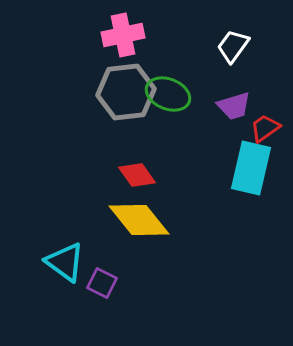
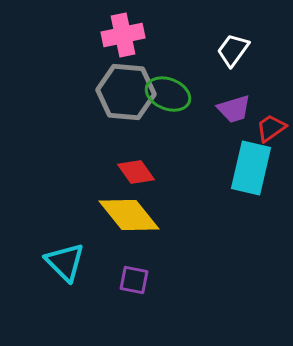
white trapezoid: moved 4 px down
gray hexagon: rotated 12 degrees clockwise
purple trapezoid: moved 3 px down
red trapezoid: moved 6 px right
red diamond: moved 1 px left, 3 px up
yellow diamond: moved 10 px left, 5 px up
cyan triangle: rotated 9 degrees clockwise
purple square: moved 32 px right, 3 px up; rotated 16 degrees counterclockwise
